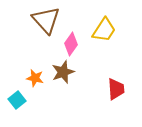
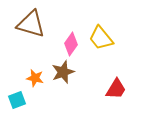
brown triangle: moved 15 px left, 4 px down; rotated 32 degrees counterclockwise
yellow trapezoid: moved 3 px left, 8 px down; rotated 108 degrees clockwise
red trapezoid: rotated 35 degrees clockwise
cyan square: rotated 18 degrees clockwise
